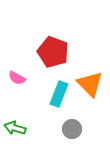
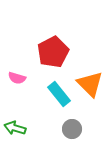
red pentagon: rotated 24 degrees clockwise
pink semicircle: rotated 12 degrees counterclockwise
cyan rectangle: rotated 60 degrees counterclockwise
